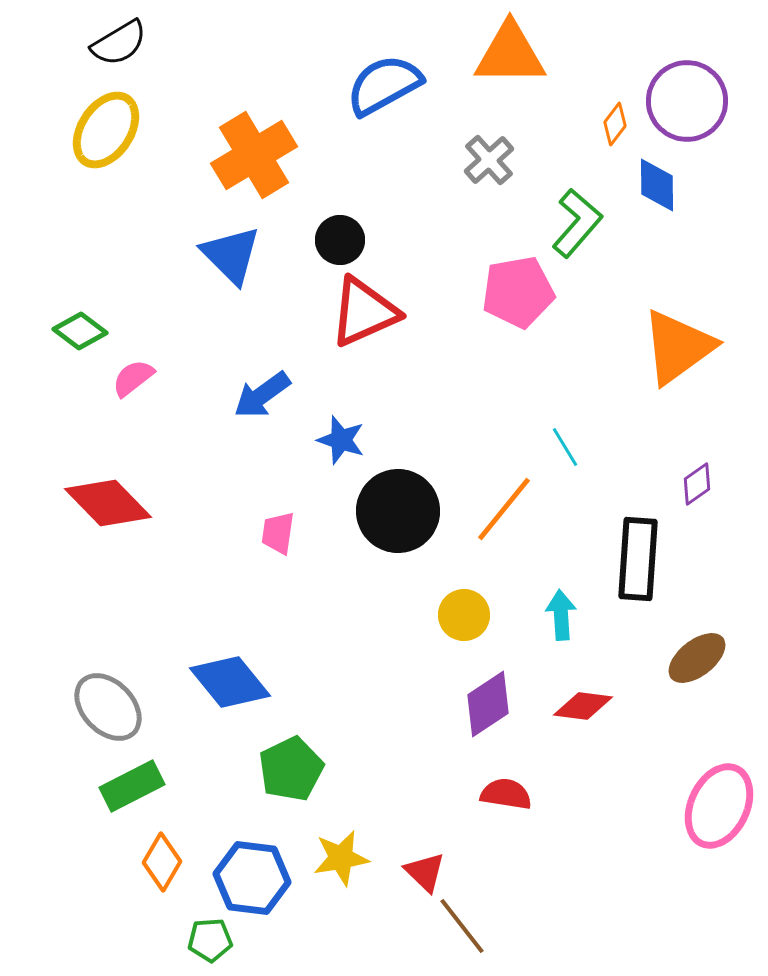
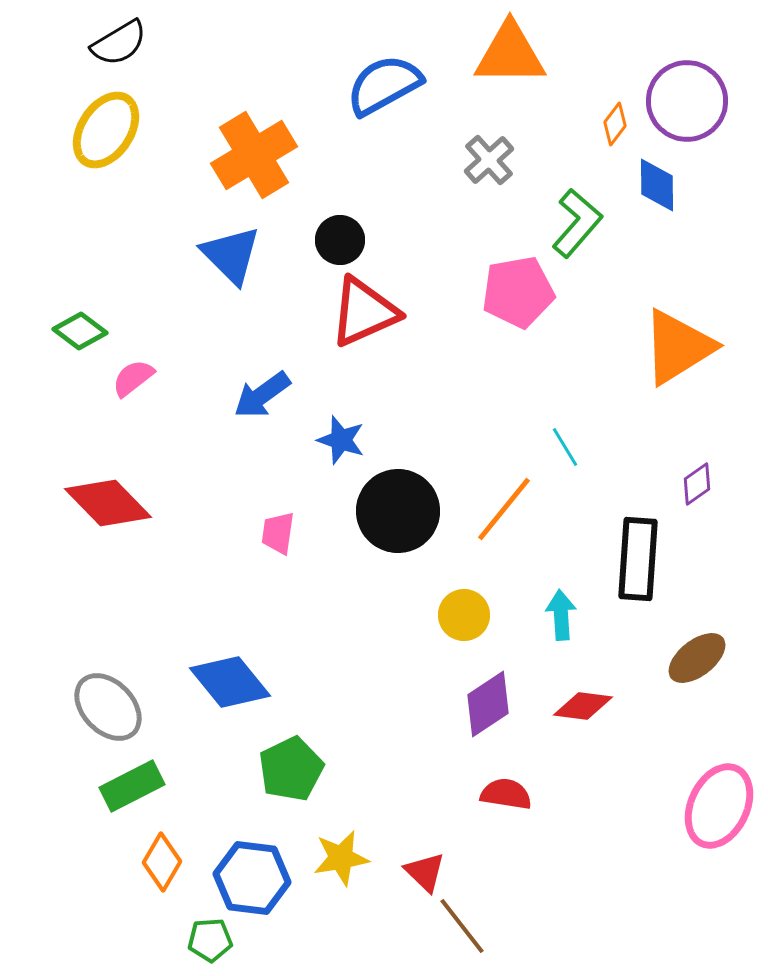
orange triangle at (678, 347): rotated 4 degrees clockwise
